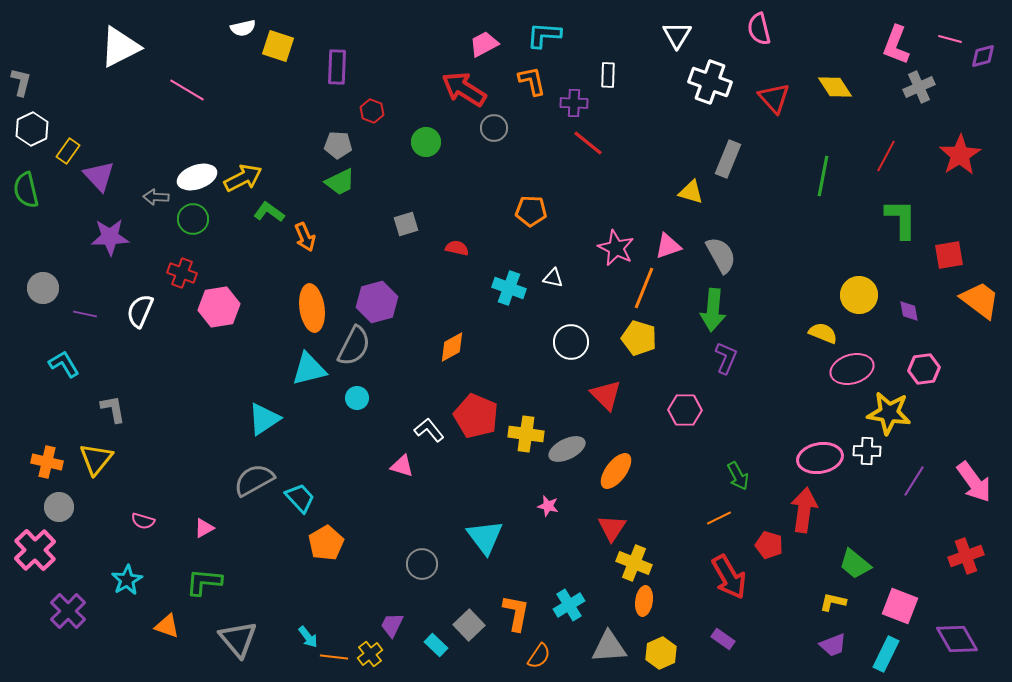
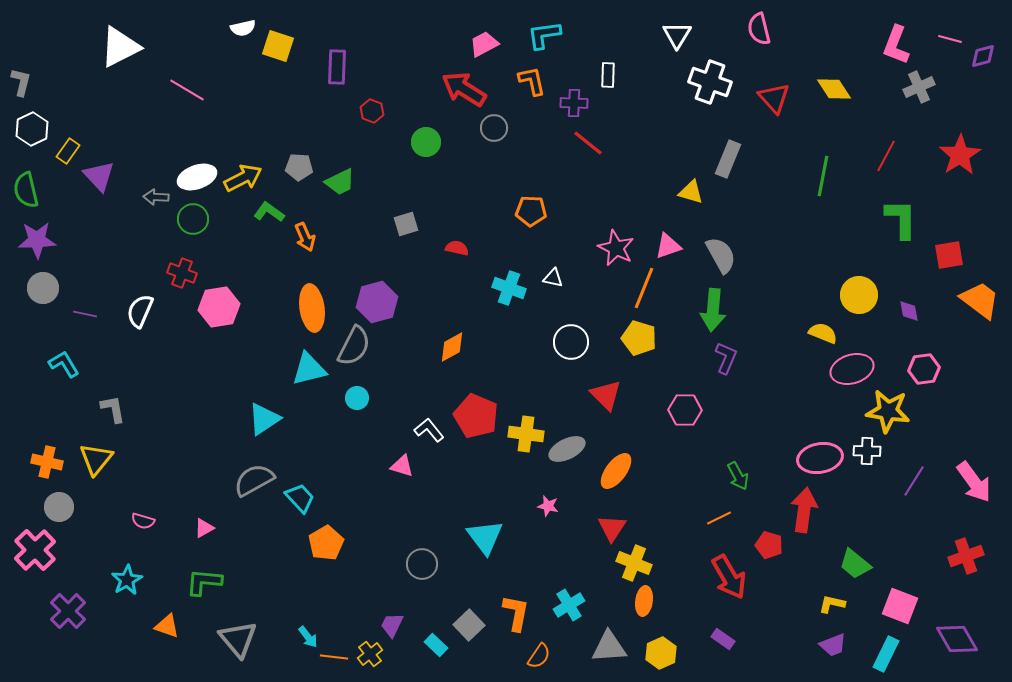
cyan L-shape at (544, 35): rotated 12 degrees counterclockwise
yellow diamond at (835, 87): moved 1 px left, 2 px down
gray pentagon at (338, 145): moved 39 px left, 22 px down
purple star at (110, 237): moved 73 px left, 3 px down
yellow star at (889, 413): moved 1 px left, 2 px up
yellow L-shape at (833, 602): moved 1 px left, 2 px down
